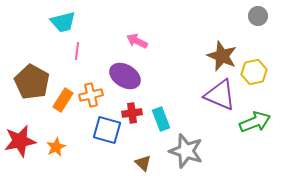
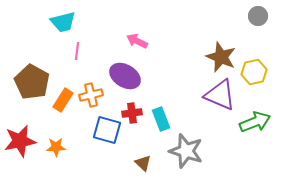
brown star: moved 1 px left, 1 px down
orange star: rotated 24 degrees clockwise
